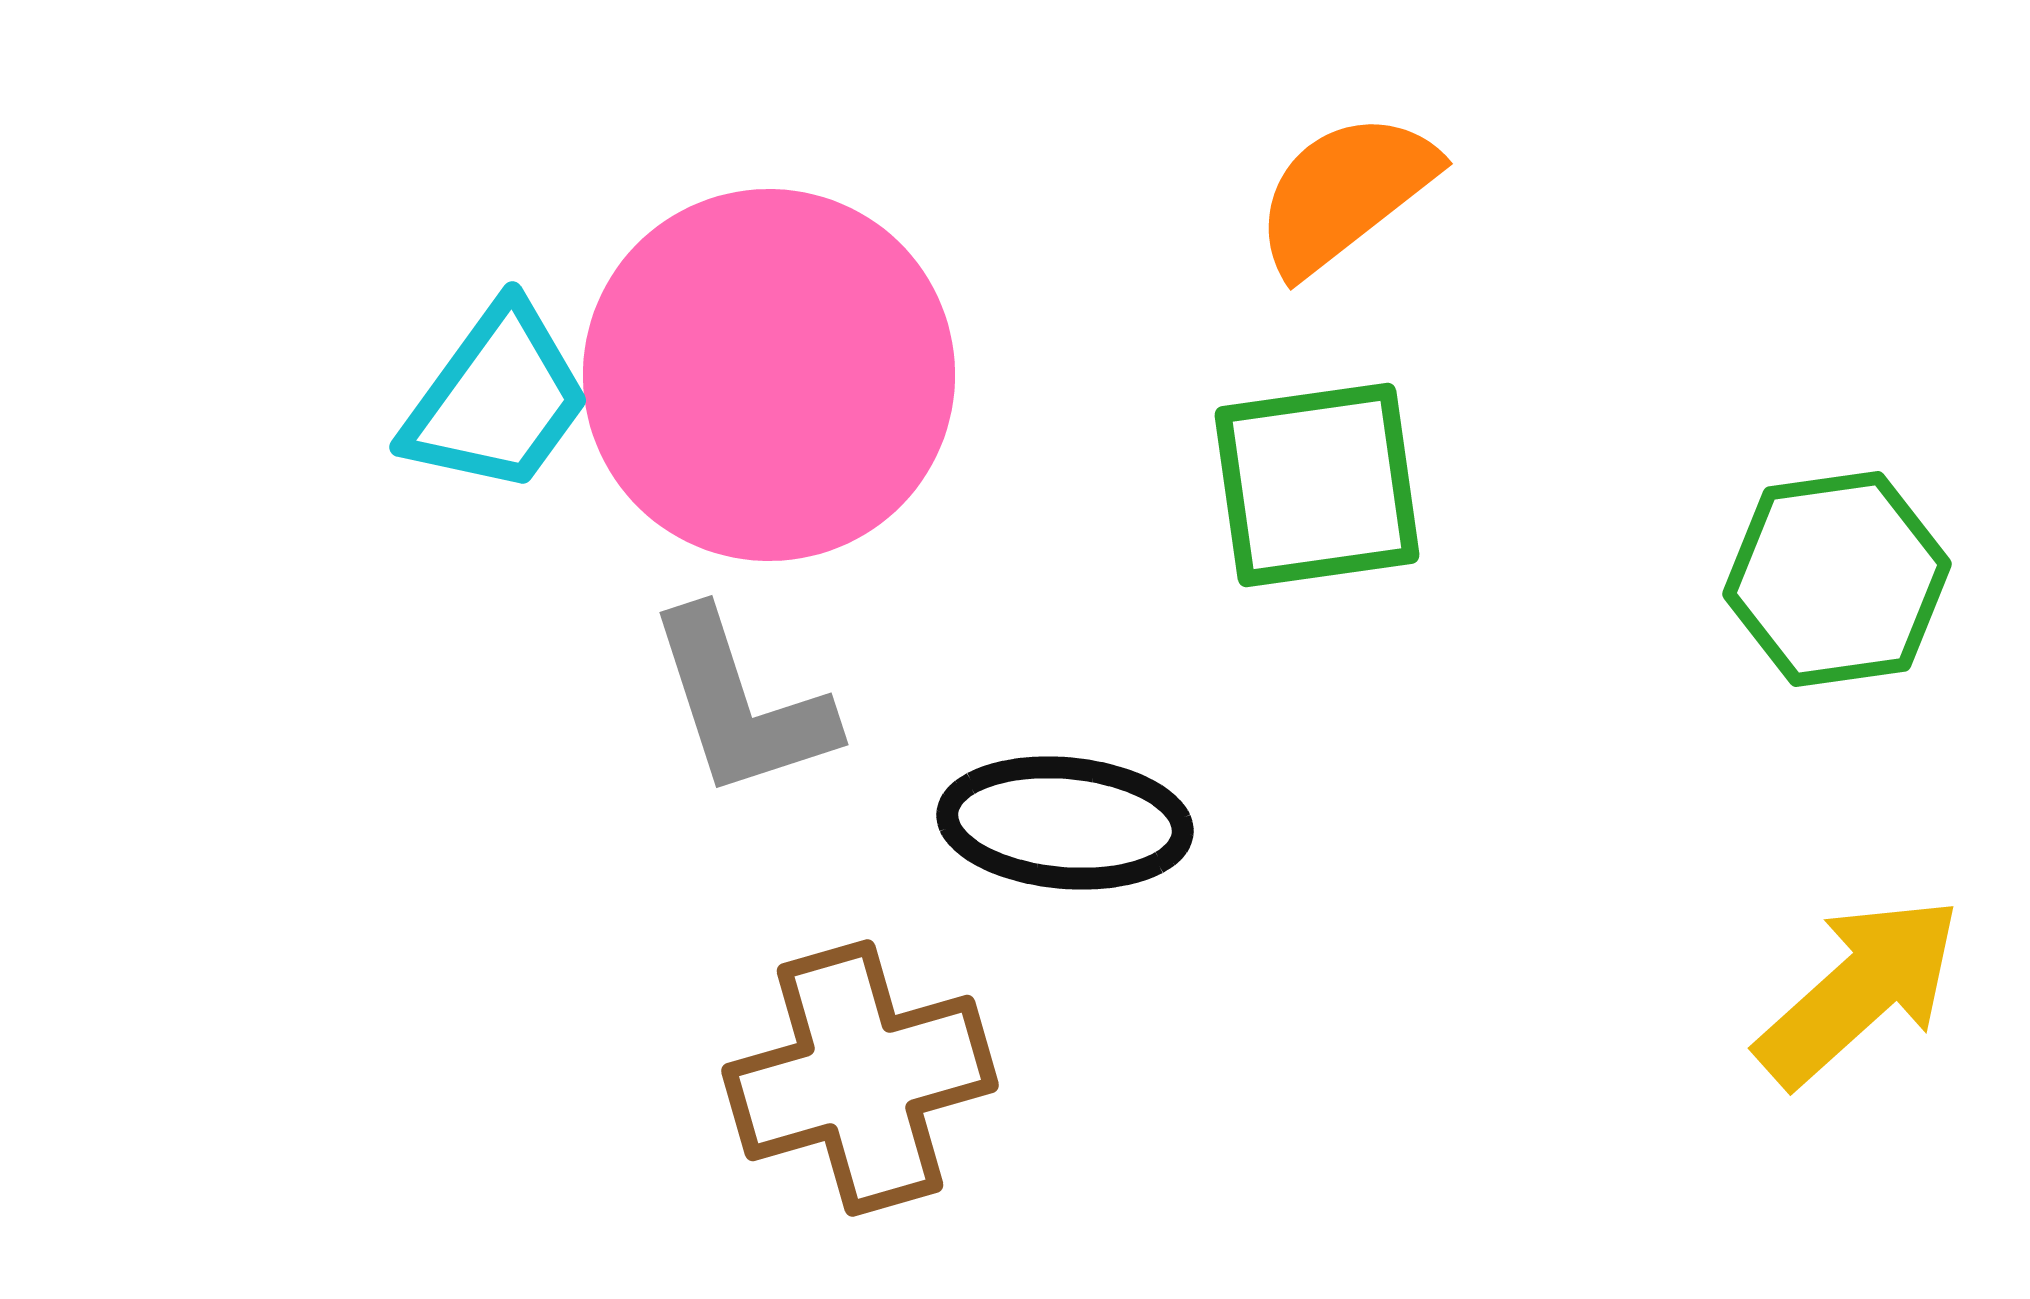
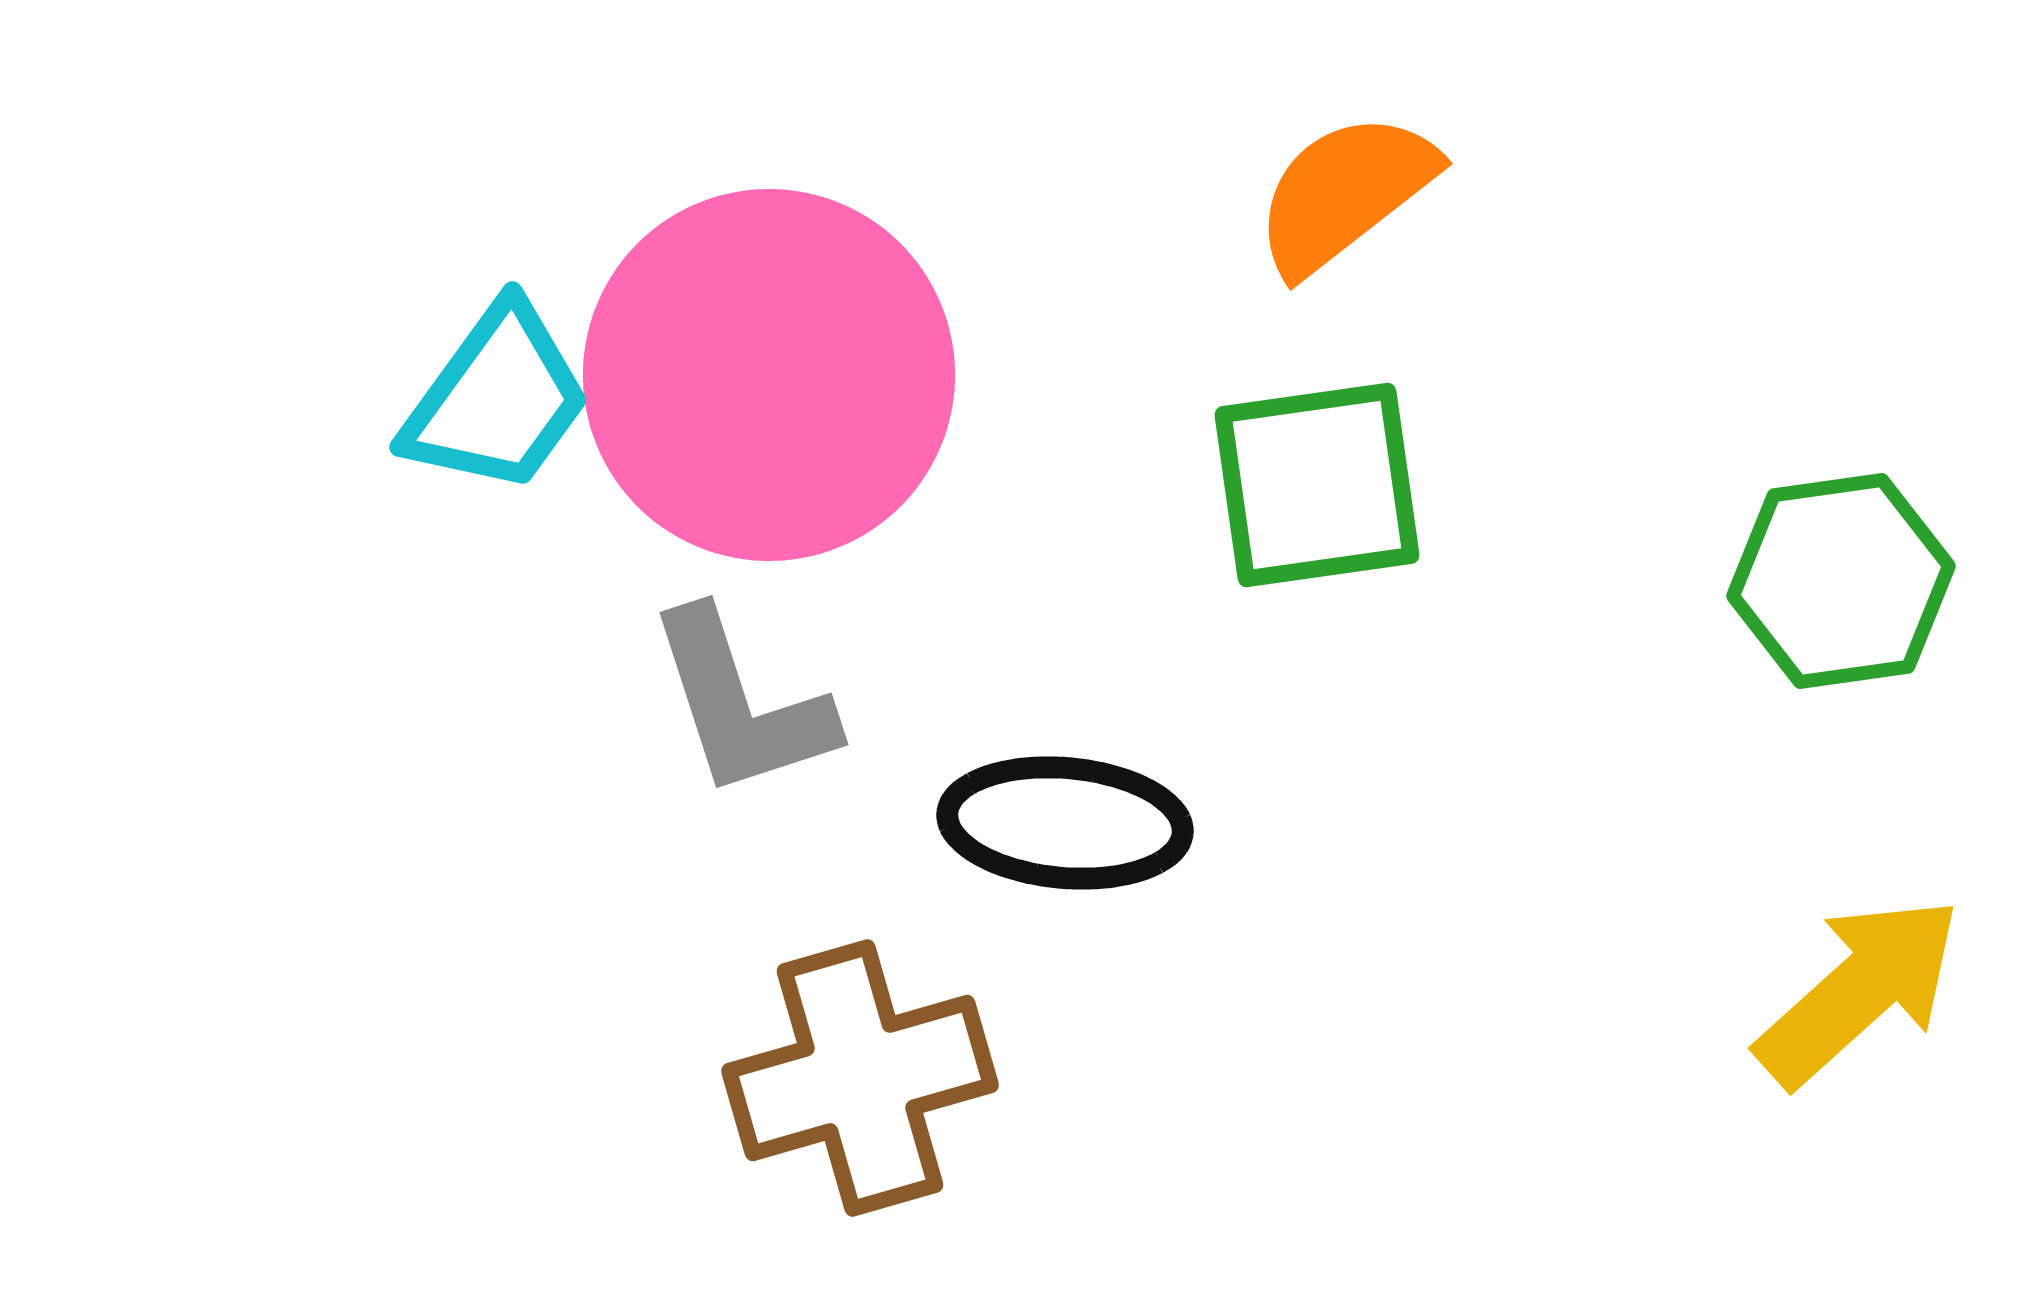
green hexagon: moved 4 px right, 2 px down
